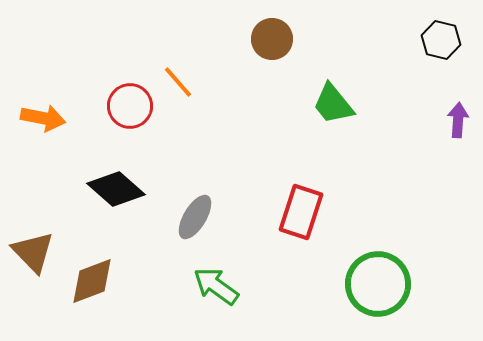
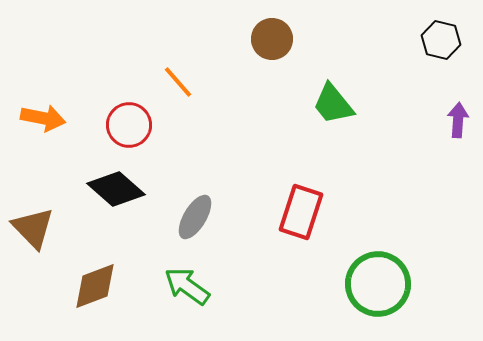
red circle: moved 1 px left, 19 px down
brown triangle: moved 24 px up
brown diamond: moved 3 px right, 5 px down
green arrow: moved 29 px left
